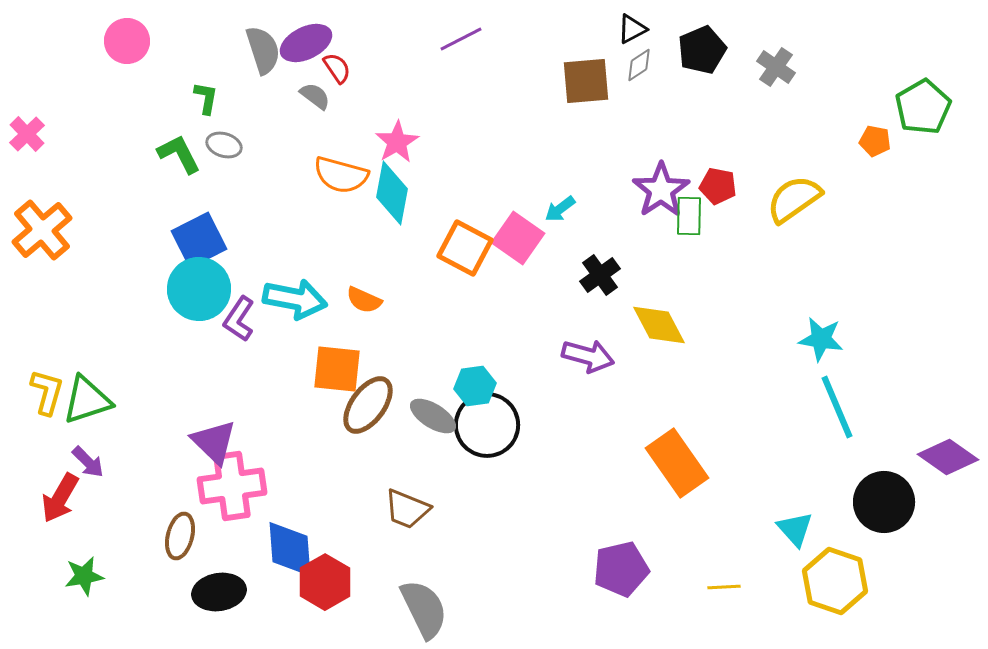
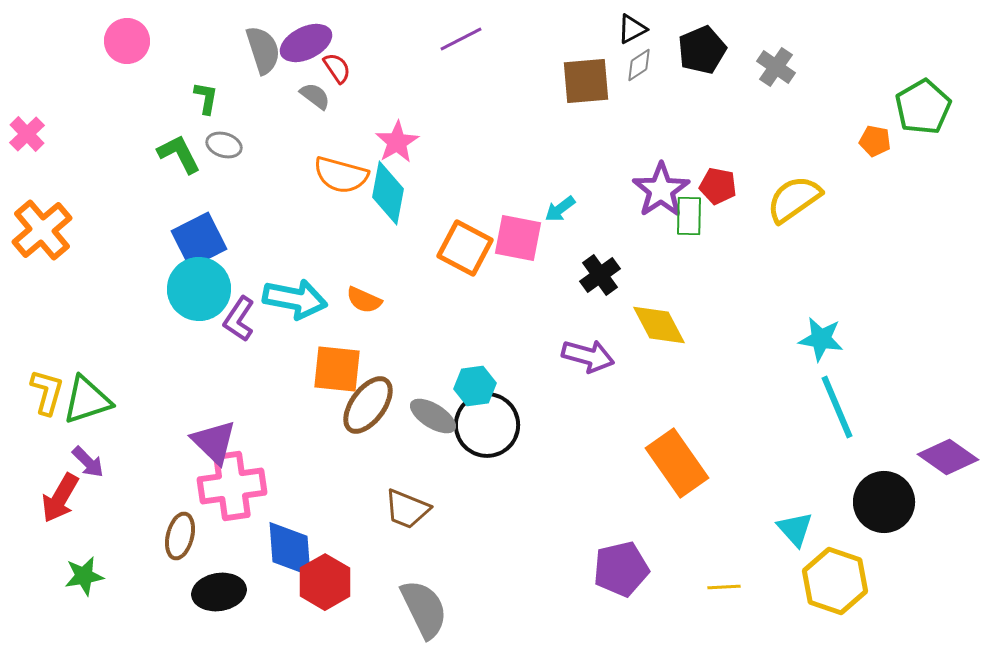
cyan diamond at (392, 193): moved 4 px left
pink square at (518, 238): rotated 24 degrees counterclockwise
